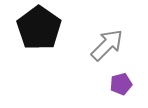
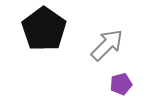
black pentagon: moved 5 px right, 1 px down
